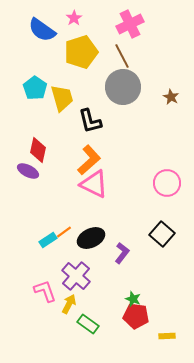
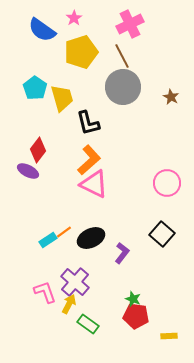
black L-shape: moved 2 px left, 2 px down
red diamond: rotated 25 degrees clockwise
purple cross: moved 1 px left, 6 px down
pink L-shape: moved 1 px down
yellow rectangle: moved 2 px right
